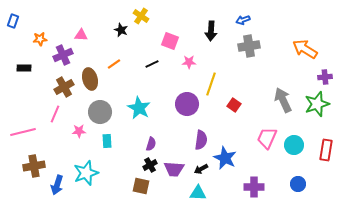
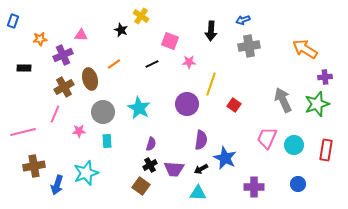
gray circle at (100, 112): moved 3 px right
brown square at (141, 186): rotated 24 degrees clockwise
